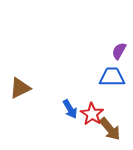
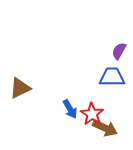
brown arrow: moved 5 px left, 1 px up; rotated 25 degrees counterclockwise
